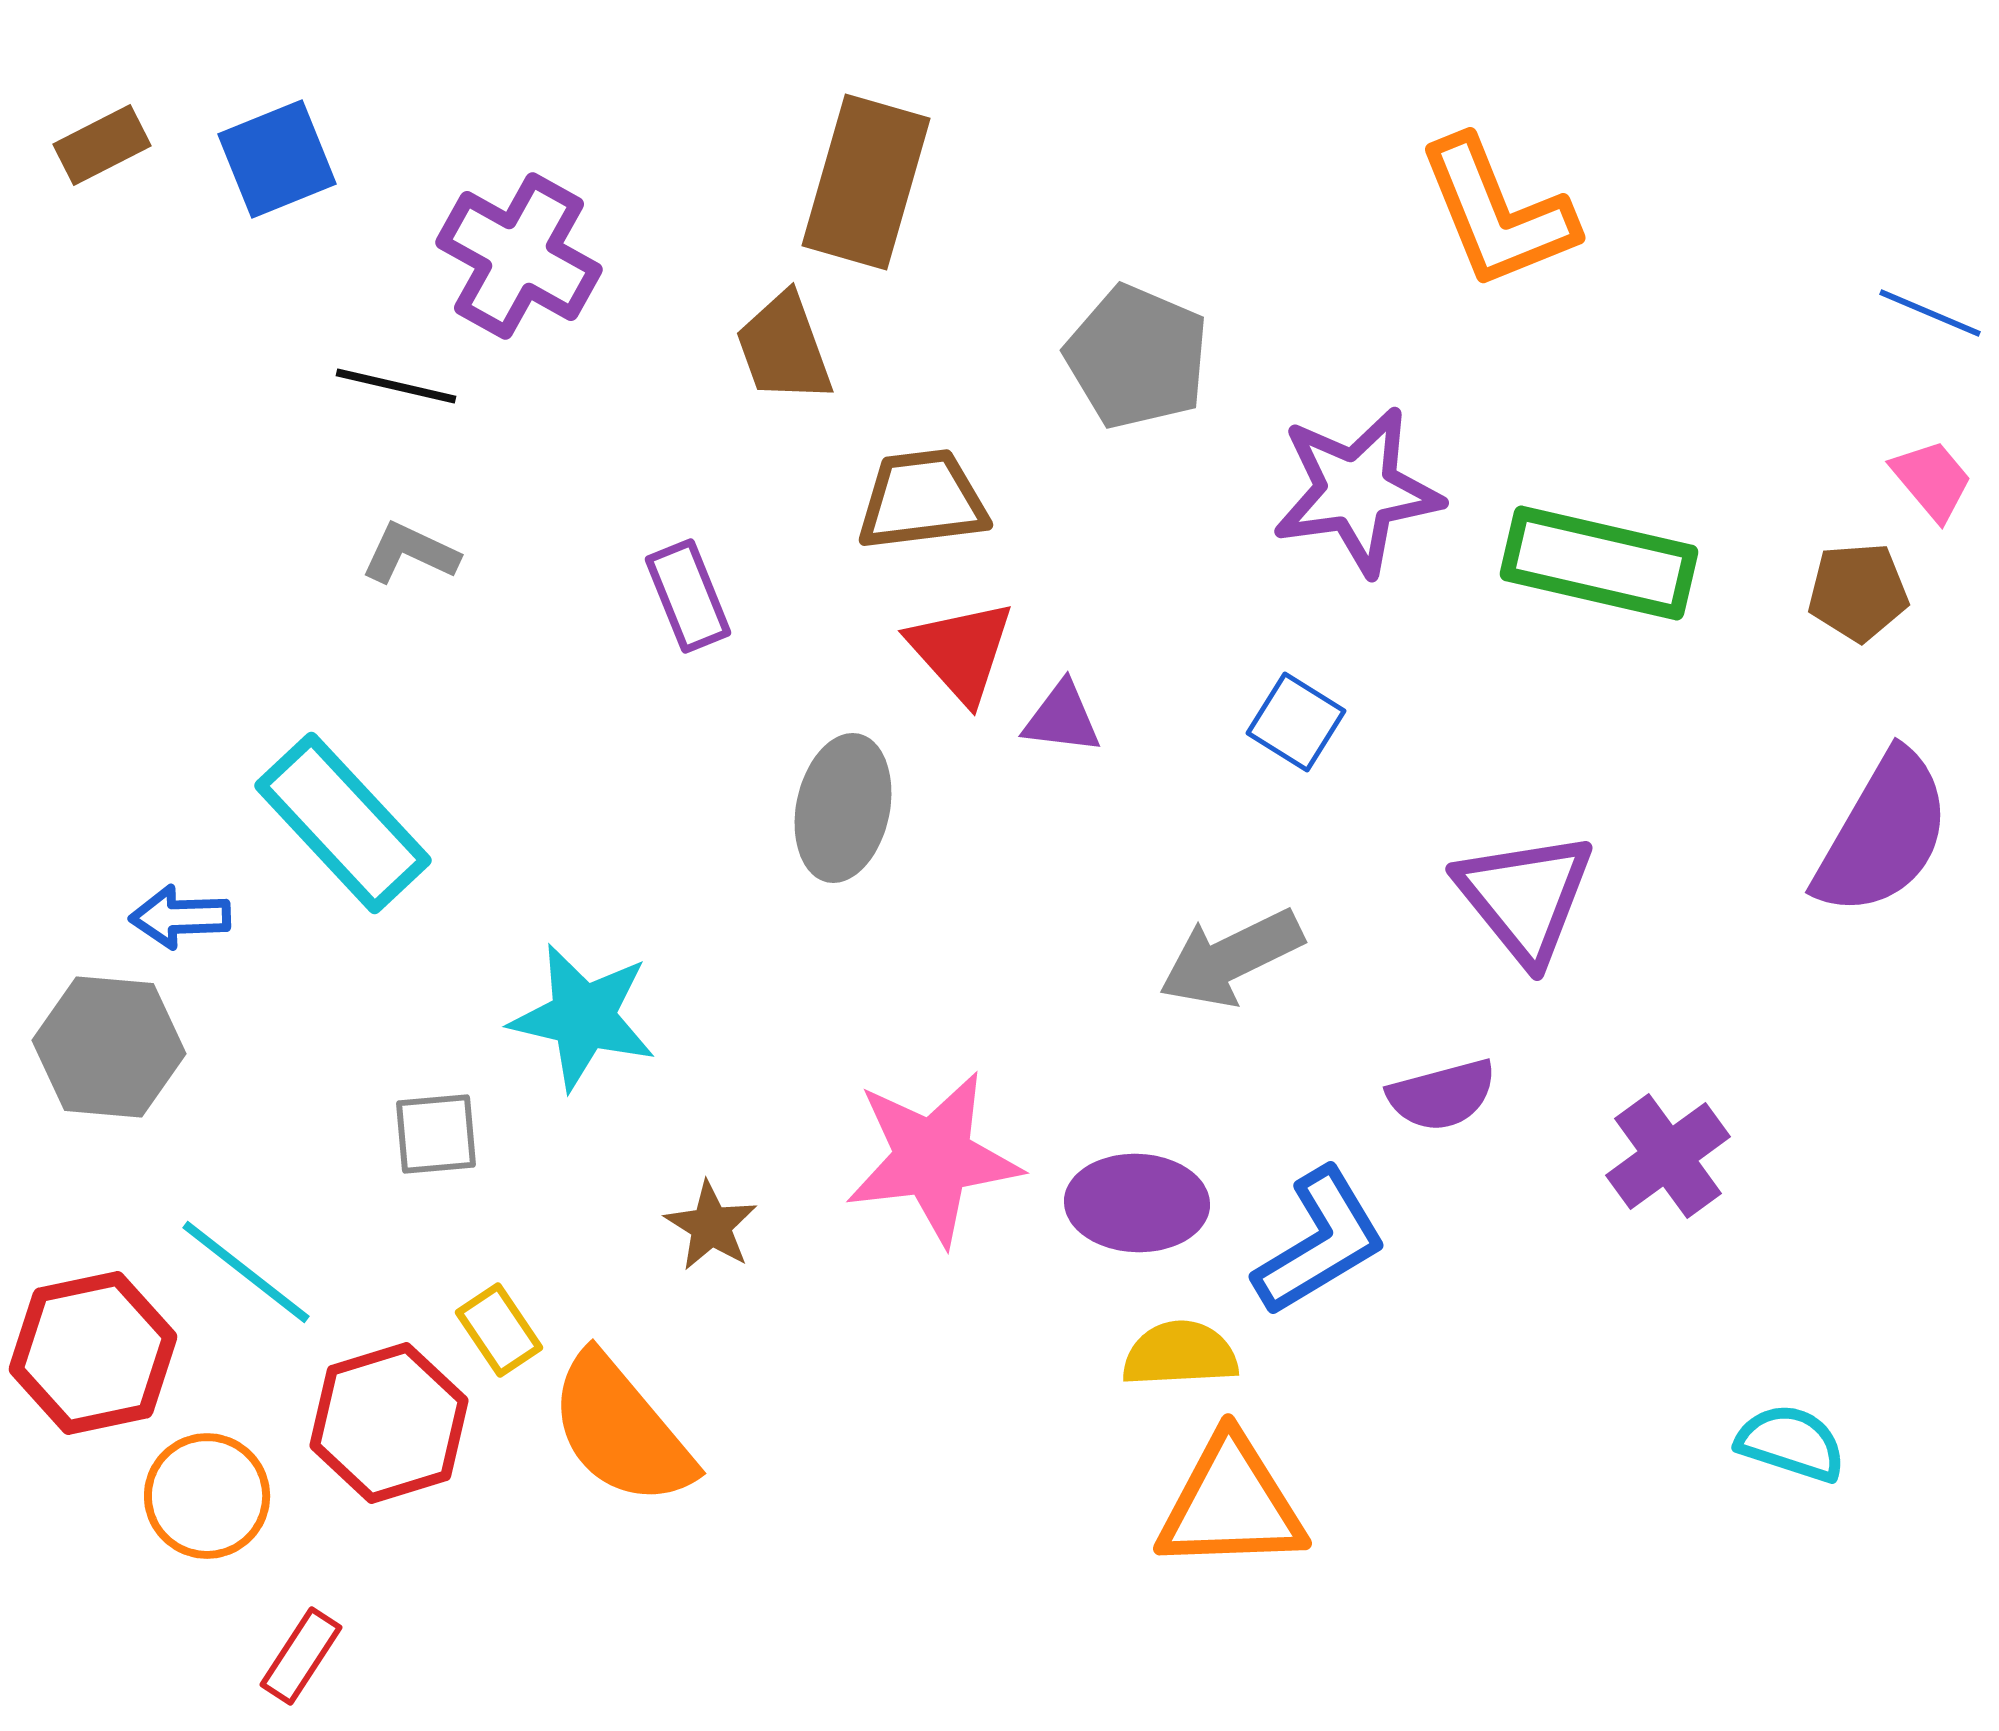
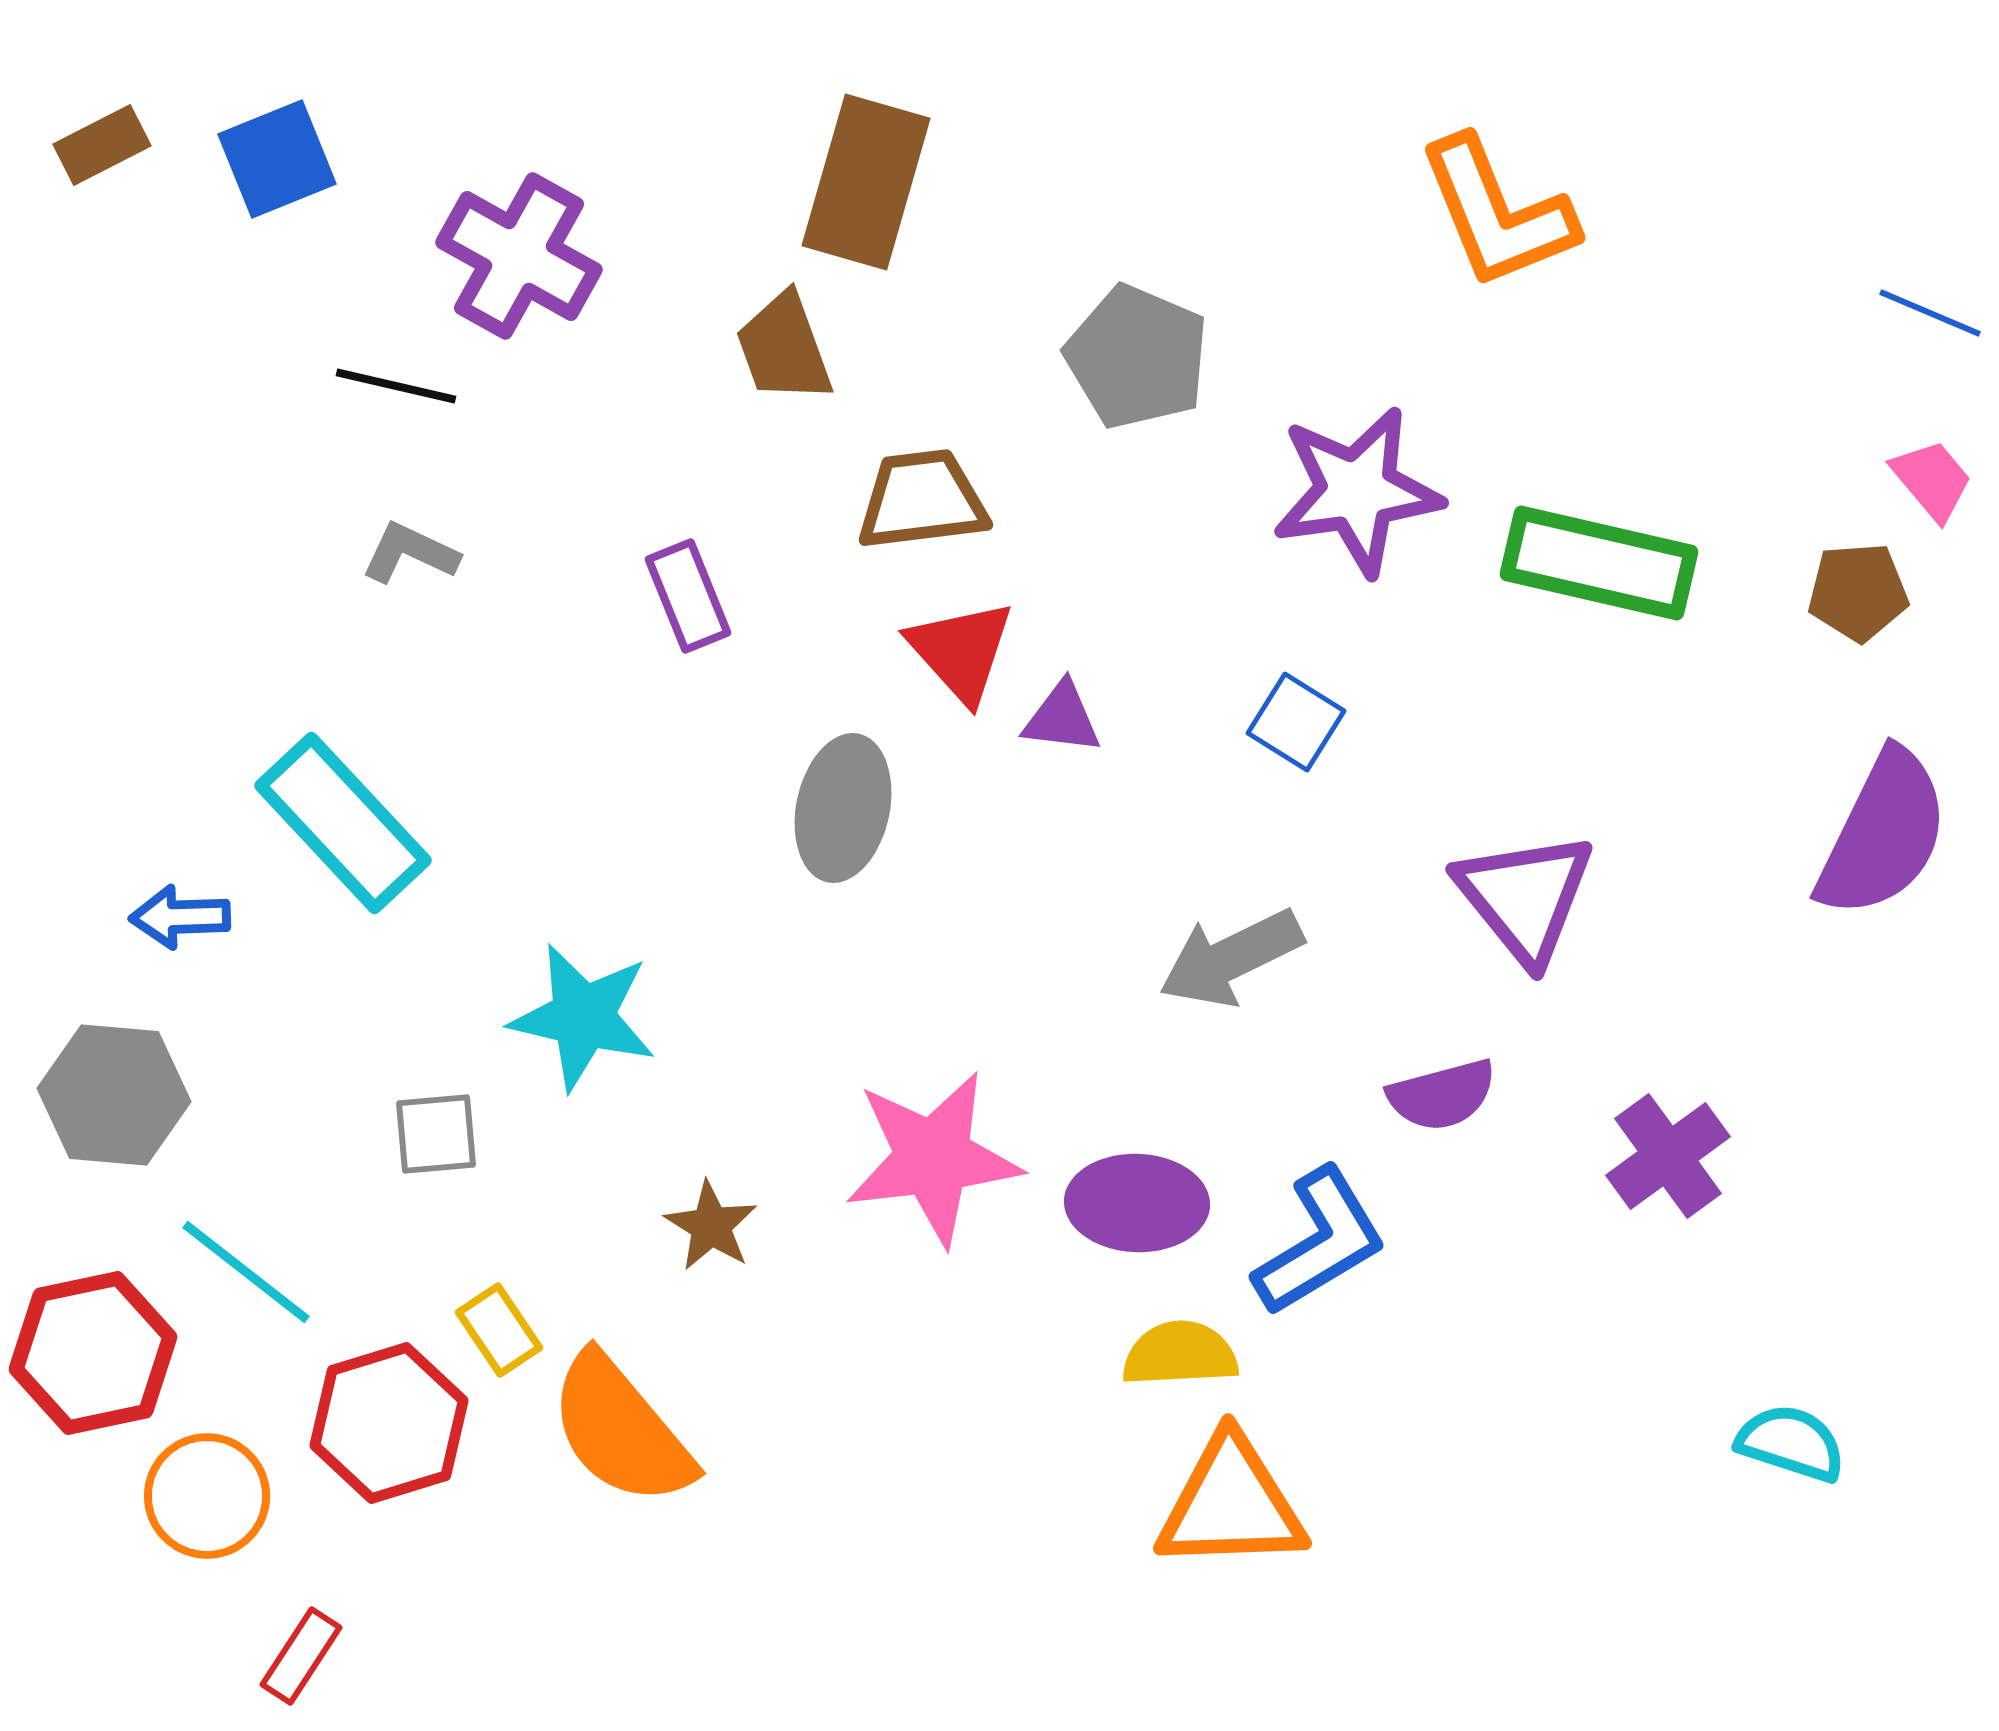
purple semicircle at (1883, 834): rotated 4 degrees counterclockwise
gray hexagon at (109, 1047): moved 5 px right, 48 px down
